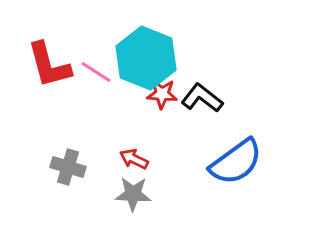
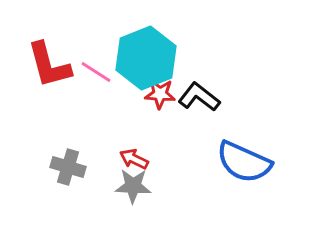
cyan hexagon: rotated 16 degrees clockwise
red star: moved 2 px left
black L-shape: moved 3 px left, 1 px up
blue semicircle: moved 8 px right; rotated 60 degrees clockwise
gray star: moved 8 px up
